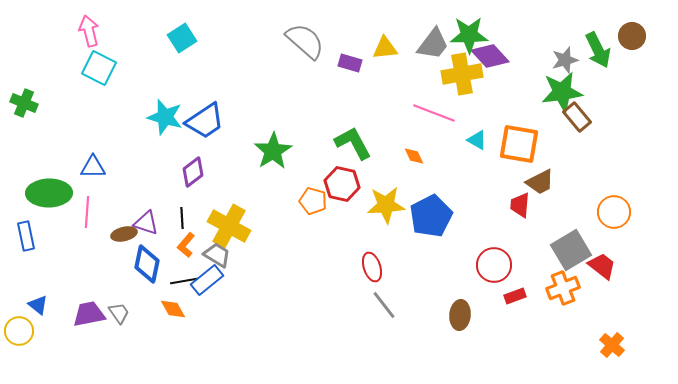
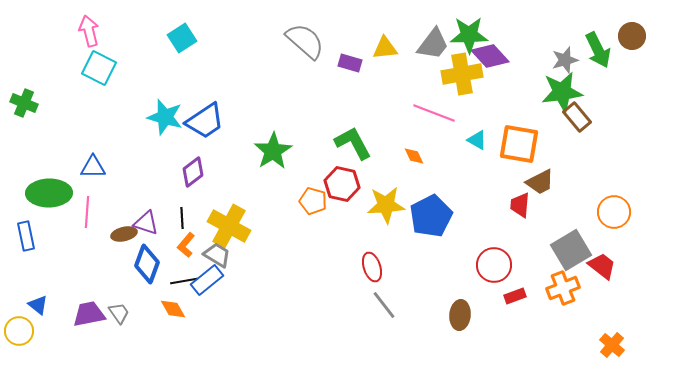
blue diamond at (147, 264): rotated 9 degrees clockwise
